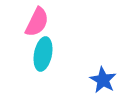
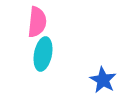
pink semicircle: rotated 20 degrees counterclockwise
